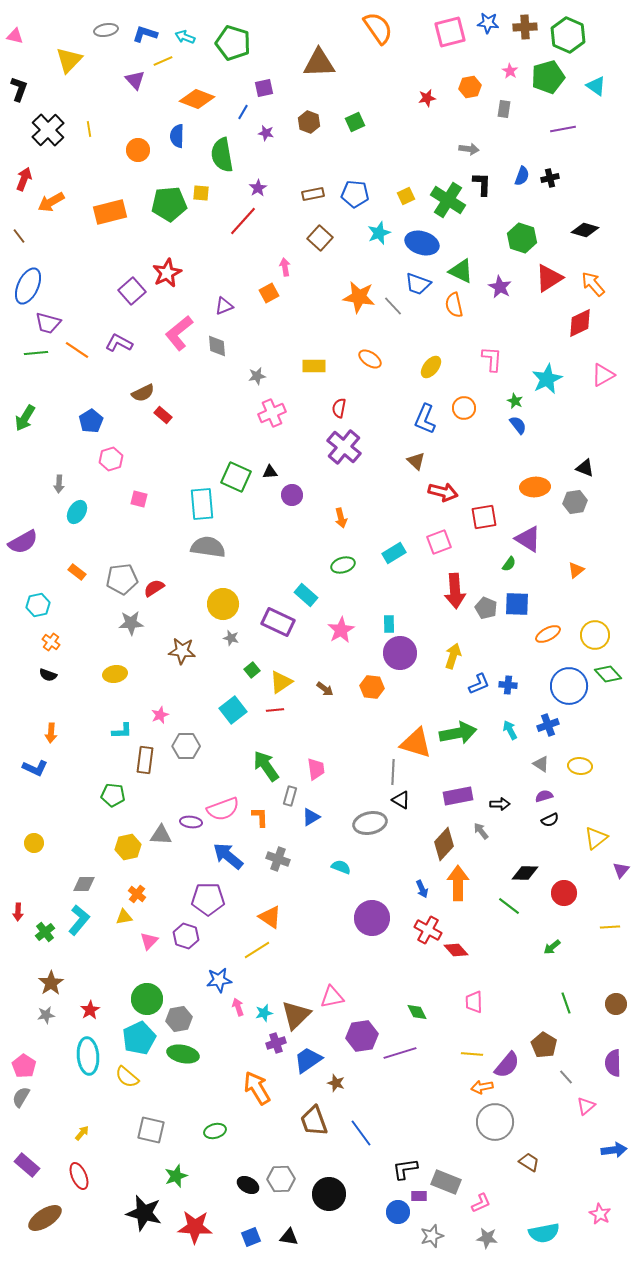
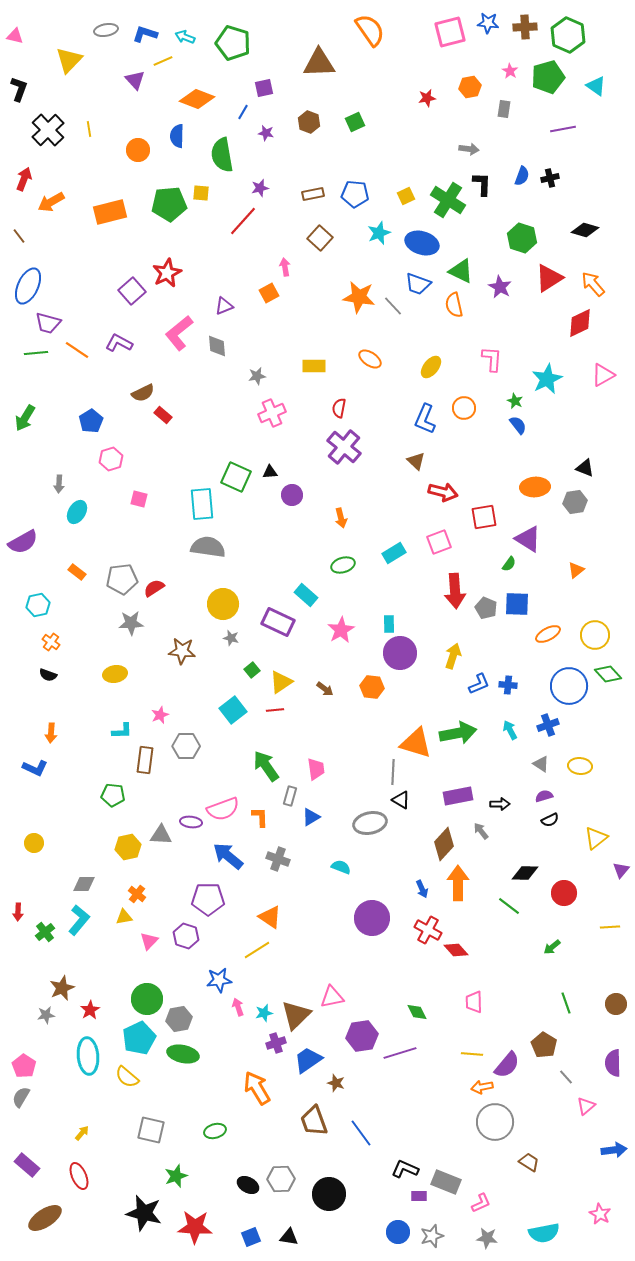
orange semicircle at (378, 28): moved 8 px left, 2 px down
purple star at (258, 188): moved 2 px right; rotated 18 degrees clockwise
brown star at (51, 983): moved 11 px right, 5 px down; rotated 10 degrees clockwise
black L-shape at (405, 1169): rotated 32 degrees clockwise
blue circle at (398, 1212): moved 20 px down
